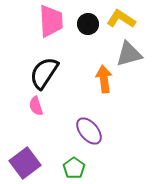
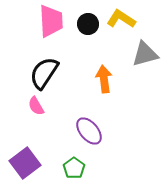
gray triangle: moved 16 px right
pink semicircle: rotated 12 degrees counterclockwise
